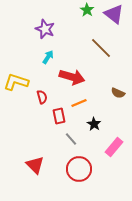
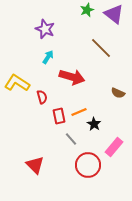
green star: rotated 16 degrees clockwise
yellow L-shape: moved 1 px right, 1 px down; rotated 15 degrees clockwise
orange line: moved 9 px down
red circle: moved 9 px right, 4 px up
